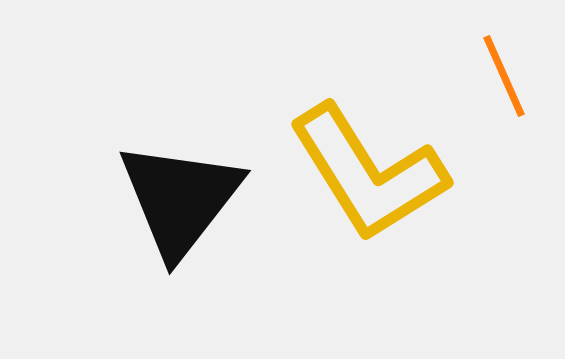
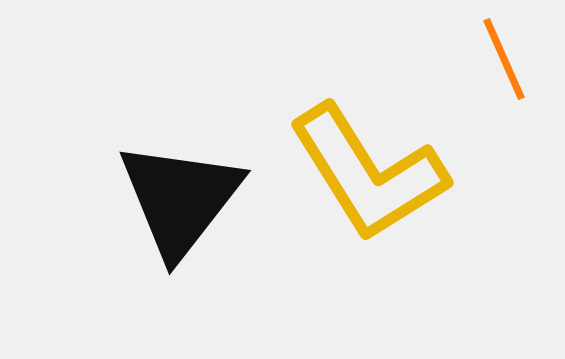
orange line: moved 17 px up
